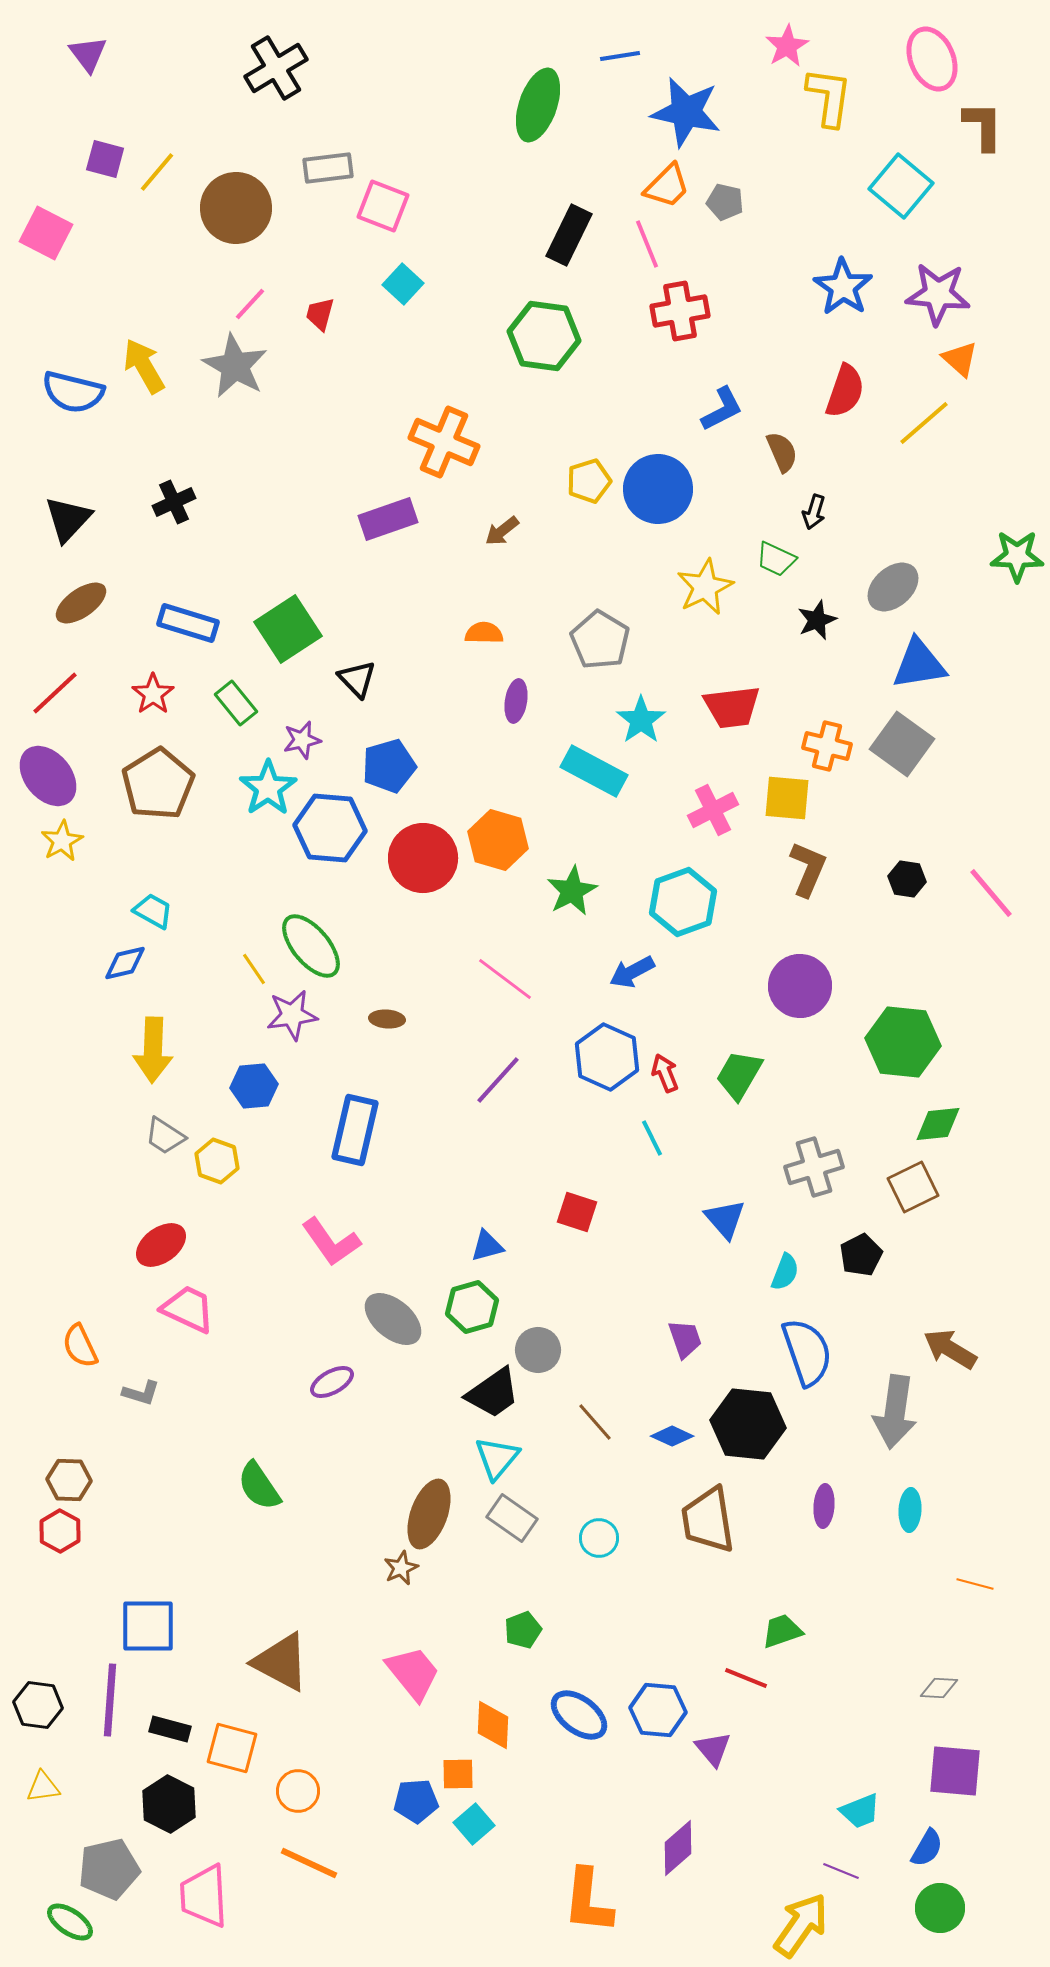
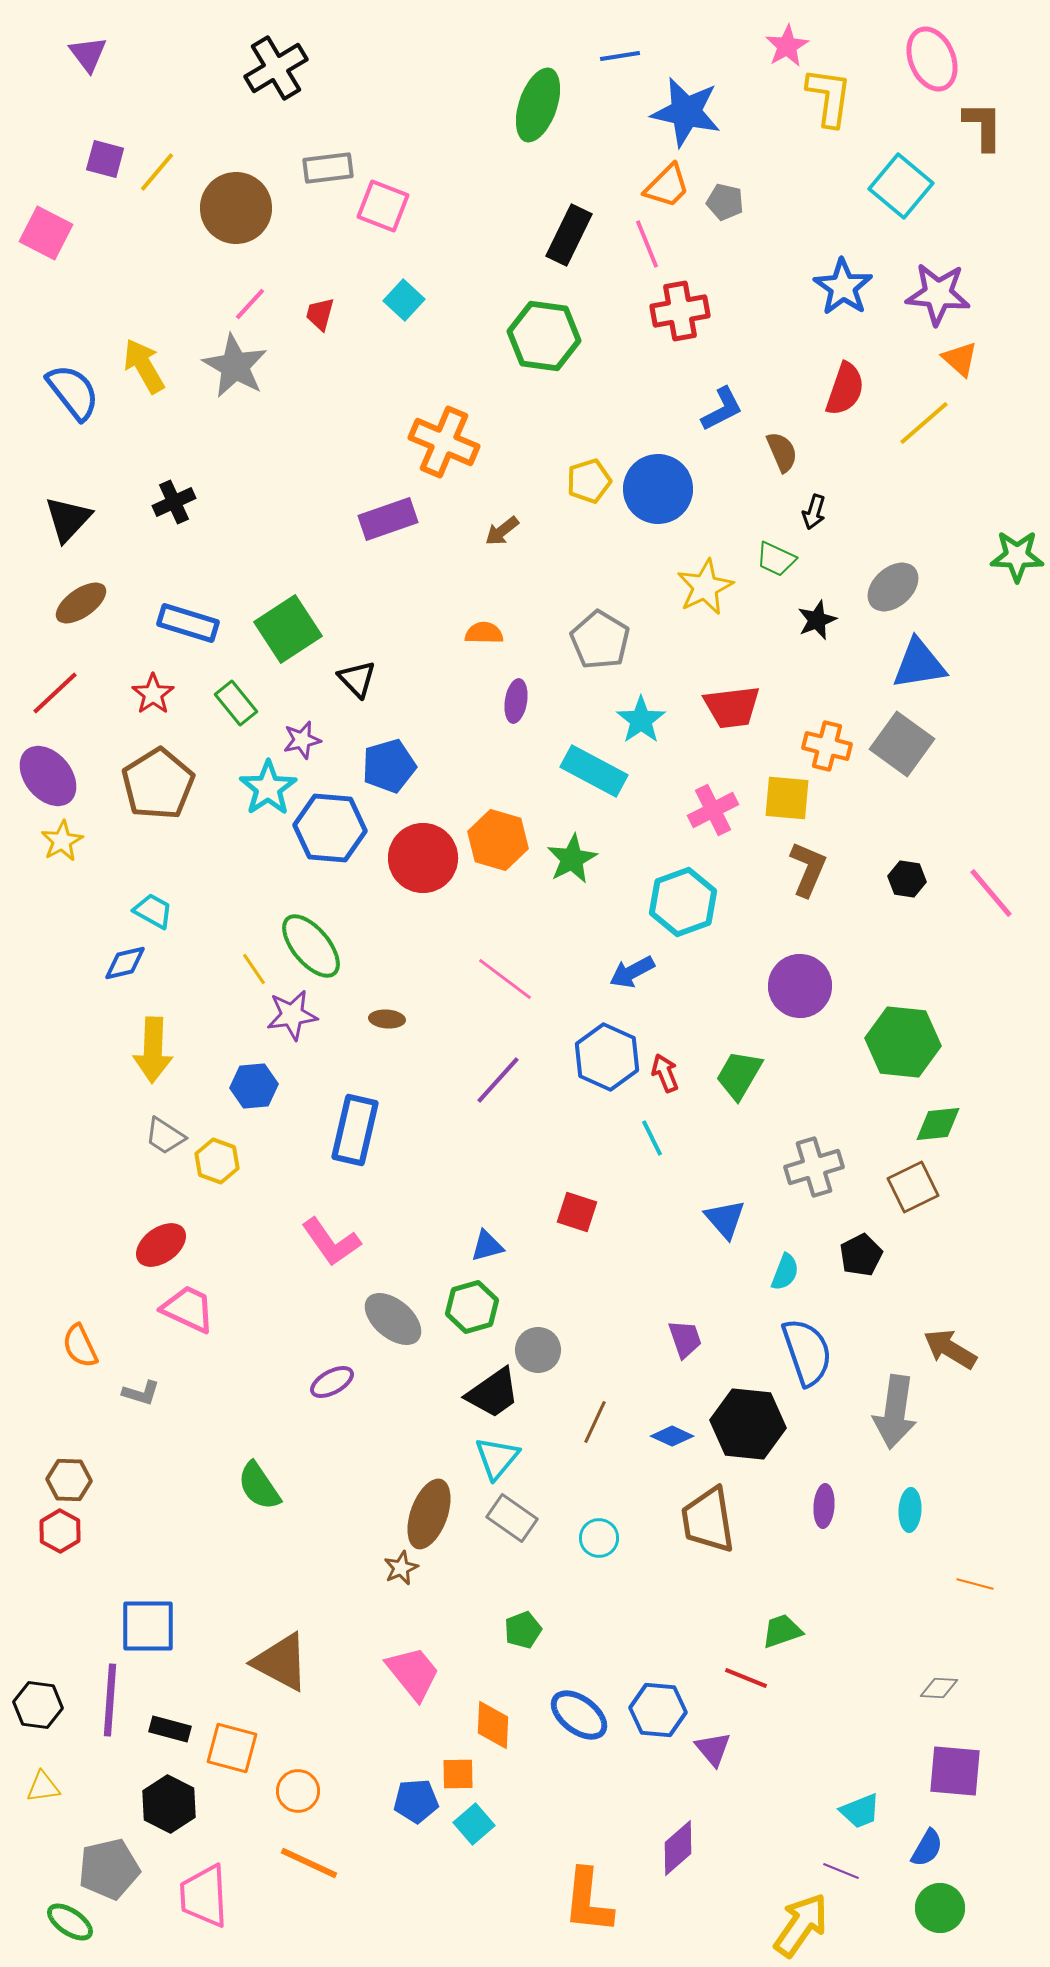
cyan square at (403, 284): moved 1 px right, 16 px down
red semicircle at (845, 391): moved 2 px up
blue semicircle at (73, 392): rotated 142 degrees counterclockwise
green star at (572, 891): moved 32 px up
brown line at (595, 1422): rotated 66 degrees clockwise
